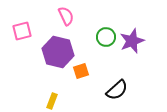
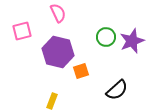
pink semicircle: moved 8 px left, 3 px up
